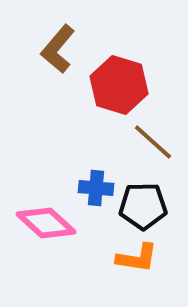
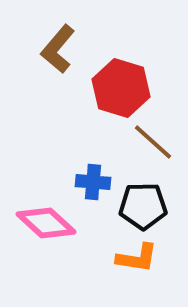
red hexagon: moved 2 px right, 3 px down
blue cross: moved 3 px left, 6 px up
